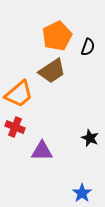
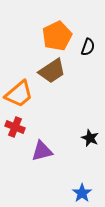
purple triangle: rotated 15 degrees counterclockwise
